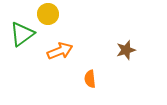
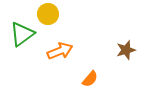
orange semicircle: rotated 132 degrees counterclockwise
